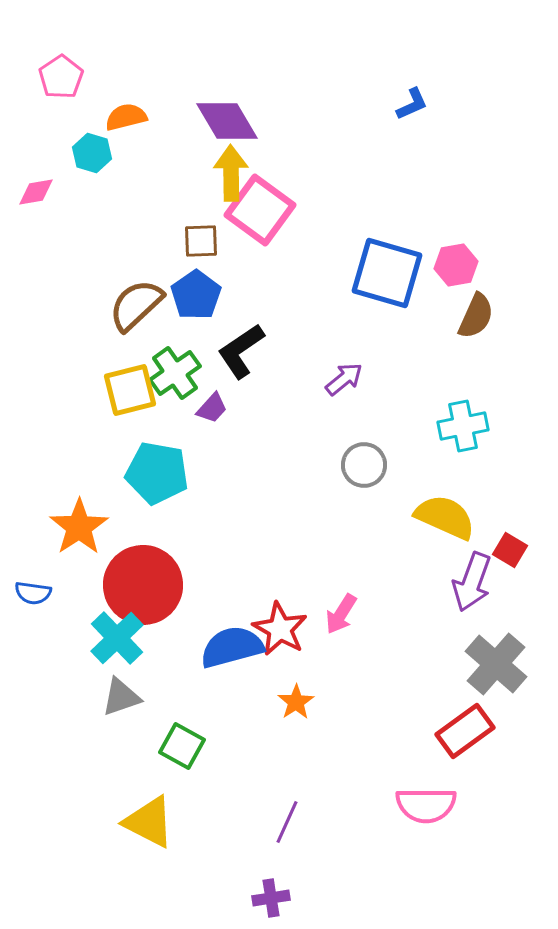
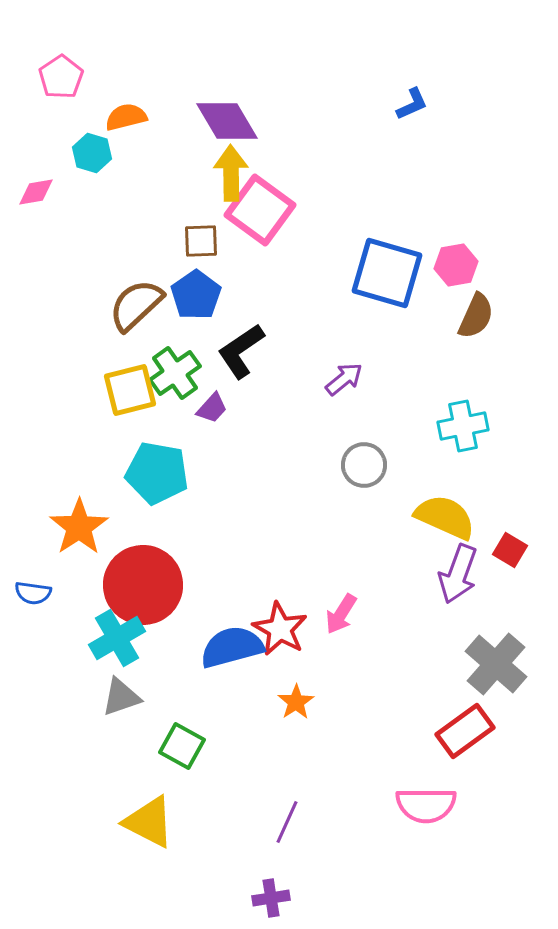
purple arrow at (472, 582): moved 14 px left, 8 px up
cyan cross at (117, 638): rotated 14 degrees clockwise
